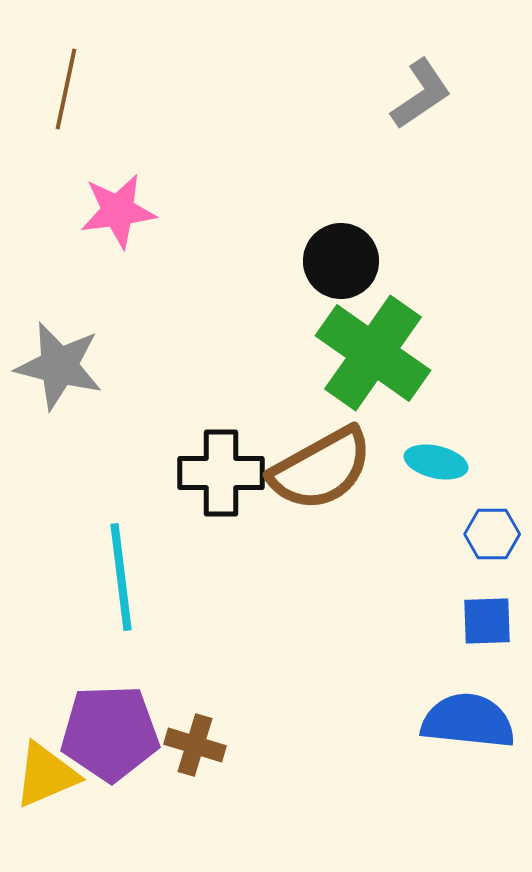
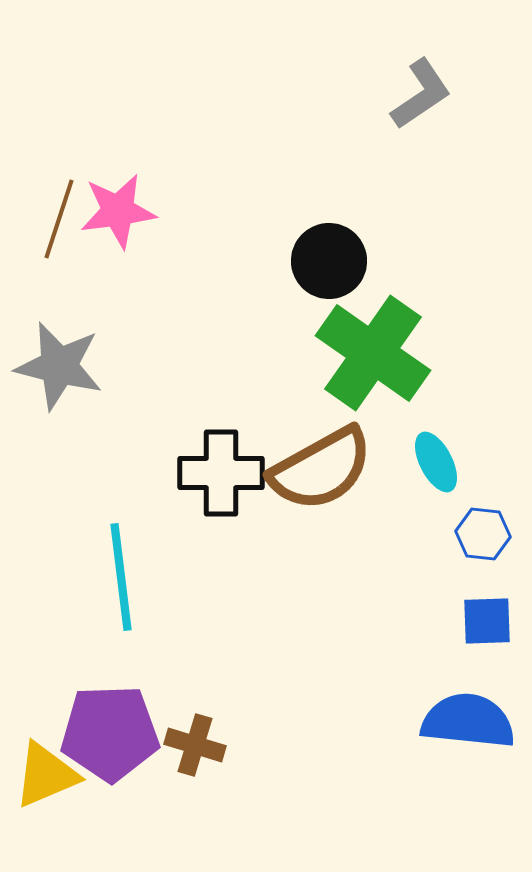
brown line: moved 7 px left, 130 px down; rotated 6 degrees clockwise
black circle: moved 12 px left
cyan ellipse: rotated 50 degrees clockwise
blue hexagon: moved 9 px left; rotated 6 degrees clockwise
